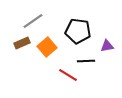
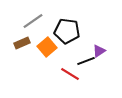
black pentagon: moved 11 px left
purple triangle: moved 8 px left, 5 px down; rotated 24 degrees counterclockwise
black line: rotated 18 degrees counterclockwise
red line: moved 2 px right, 1 px up
